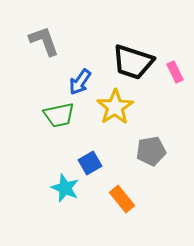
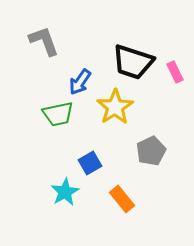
green trapezoid: moved 1 px left, 1 px up
gray pentagon: rotated 16 degrees counterclockwise
cyan star: moved 4 px down; rotated 20 degrees clockwise
